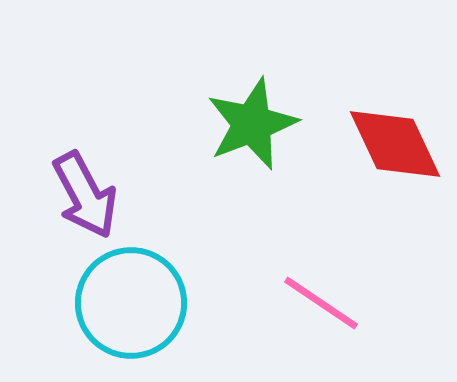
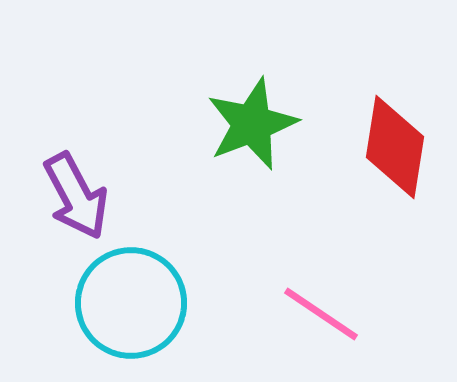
red diamond: moved 3 px down; rotated 34 degrees clockwise
purple arrow: moved 9 px left, 1 px down
pink line: moved 11 px down
